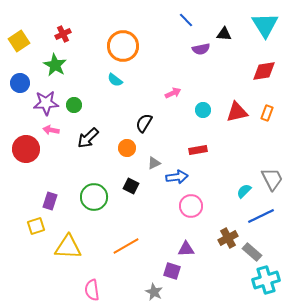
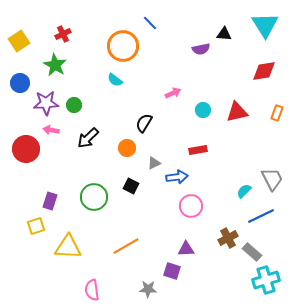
blue line at (186, 20): moved 36 px left, 3 px down
orange rectangle at (267, 113): moved 10 px right
gray star at (154, 292): moved 6 px left, 3 px up; rotated 24 degrees counterclockwise
